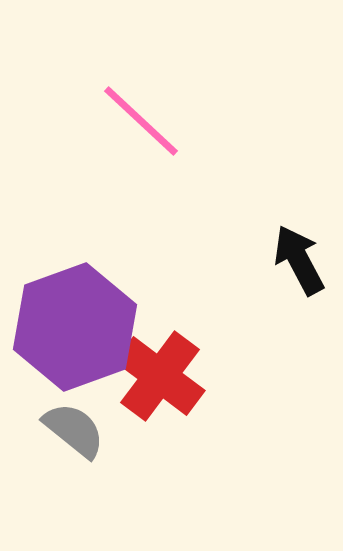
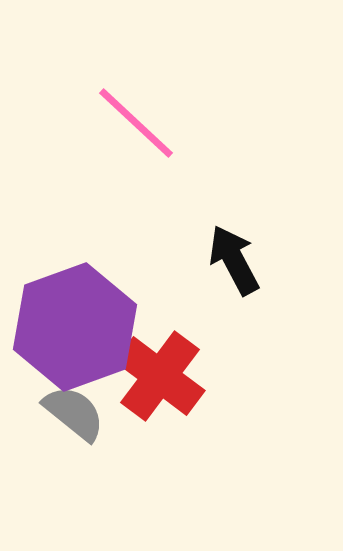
pink line: moved 5 px left, 2 px down
black arrow: moved 65 px left
gray semicircle: moved 17 px up
